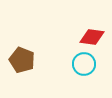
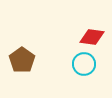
brown pentagon: rotated 15 degrees clockwise
